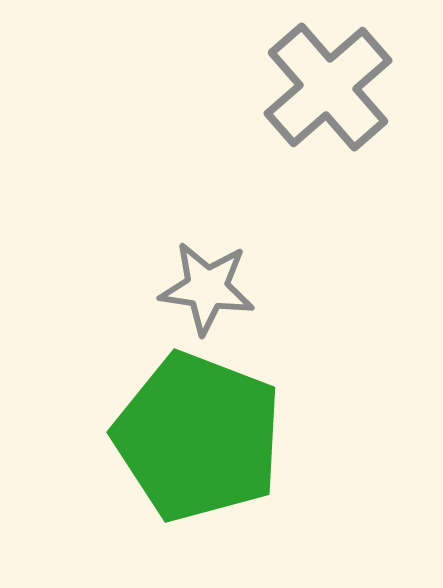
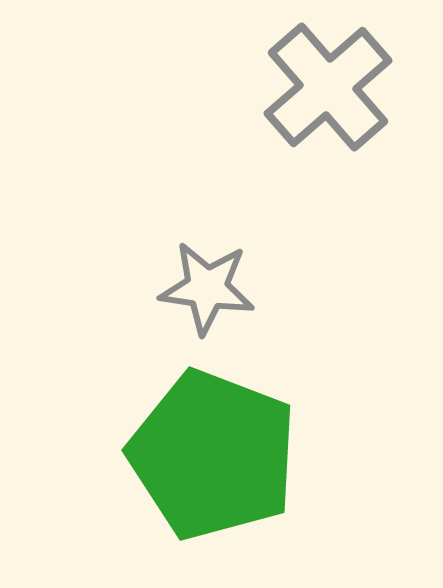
green pentagon: moved 15 px right, 18 px down
